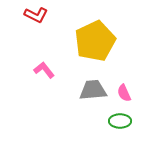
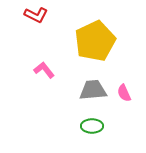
green ellipse: moved 28 px left, 5 px down
